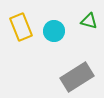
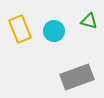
yellow rectangle: moved 1 px left, 2 px down
gray rectangle: rotated 12 degrees clockwise
